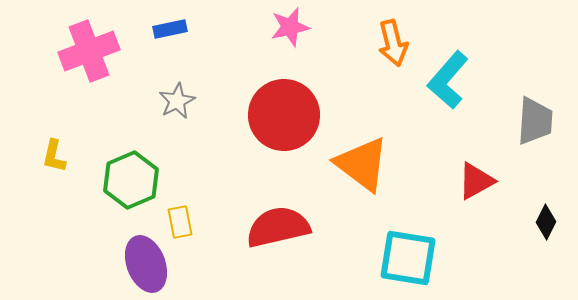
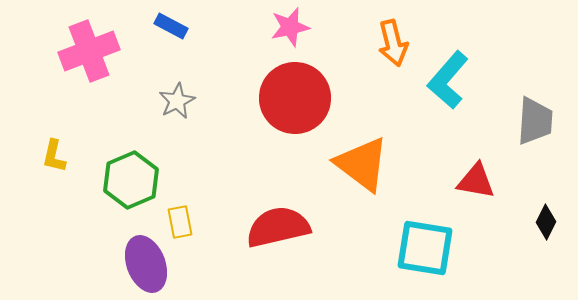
blue rectangle: moved 1 px right, 3 px up; rotated 40 degrees clockwise
red circle: moved 11 px right, 17 px up
red triangle: rotated 39 degrees clockwise
cyan square: moved 17 px right, 10 px up
